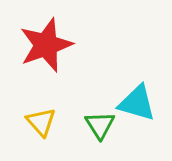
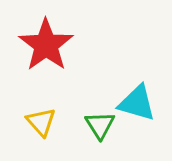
red star: rotated 16 degrees counterclockwise
